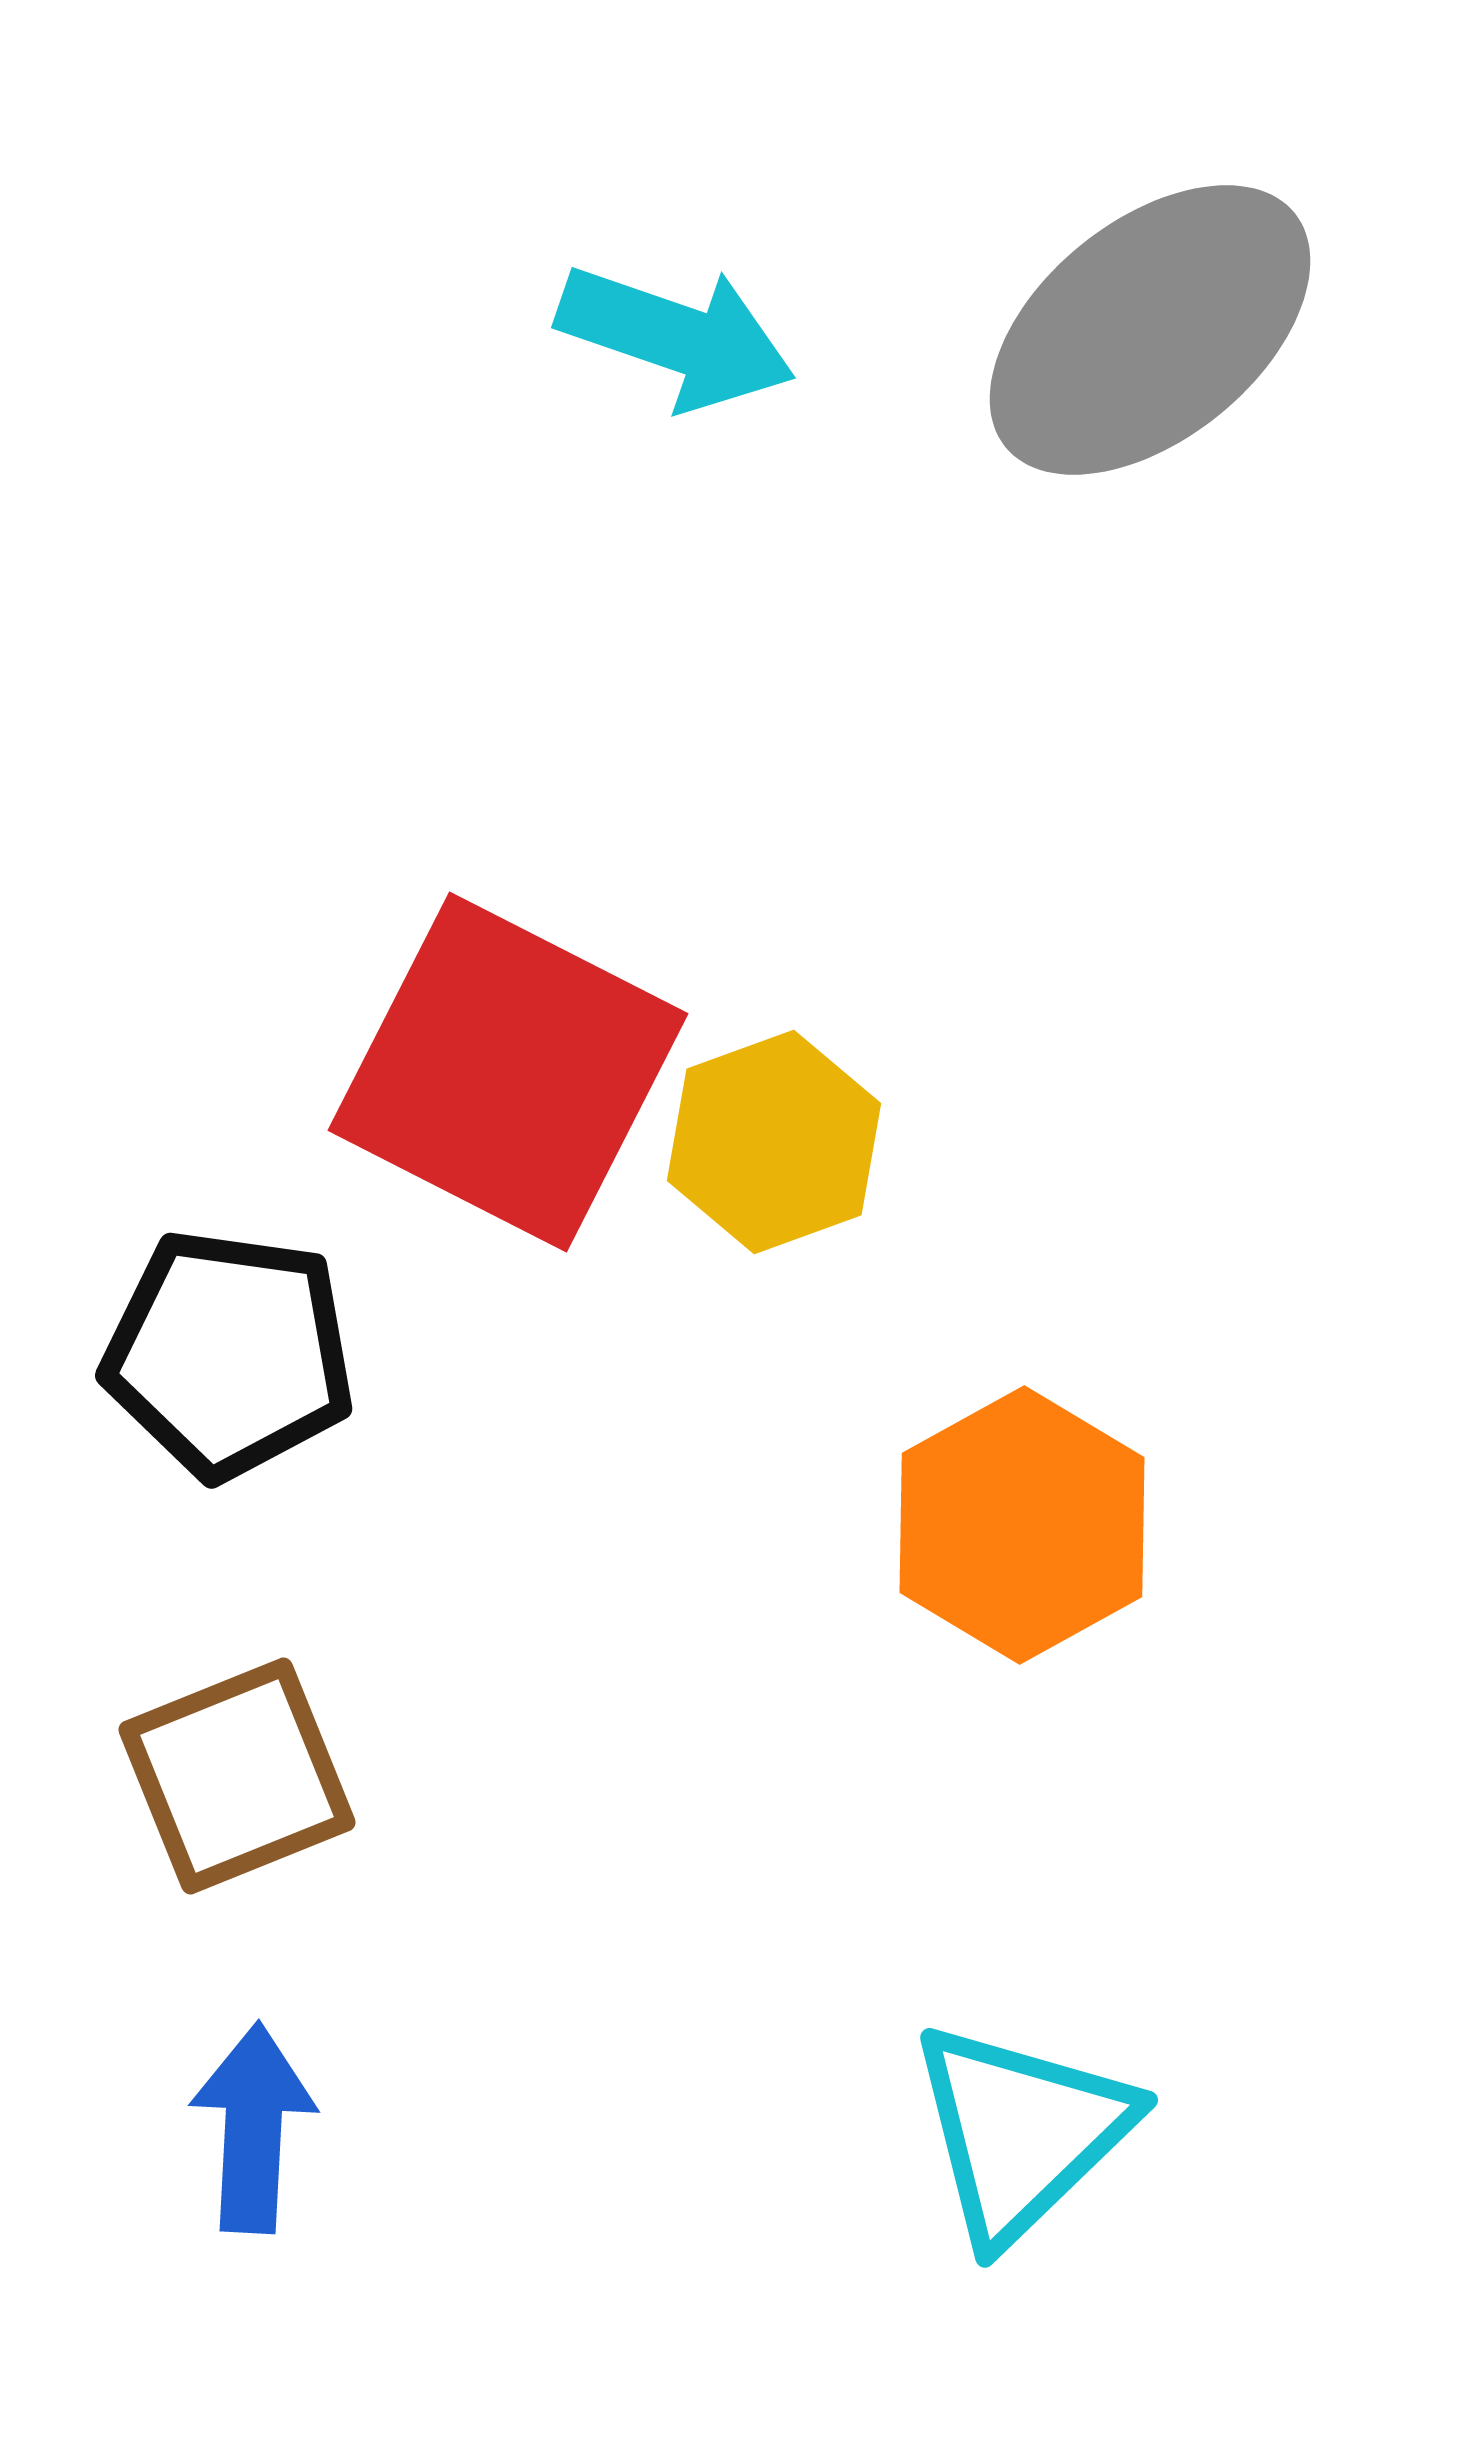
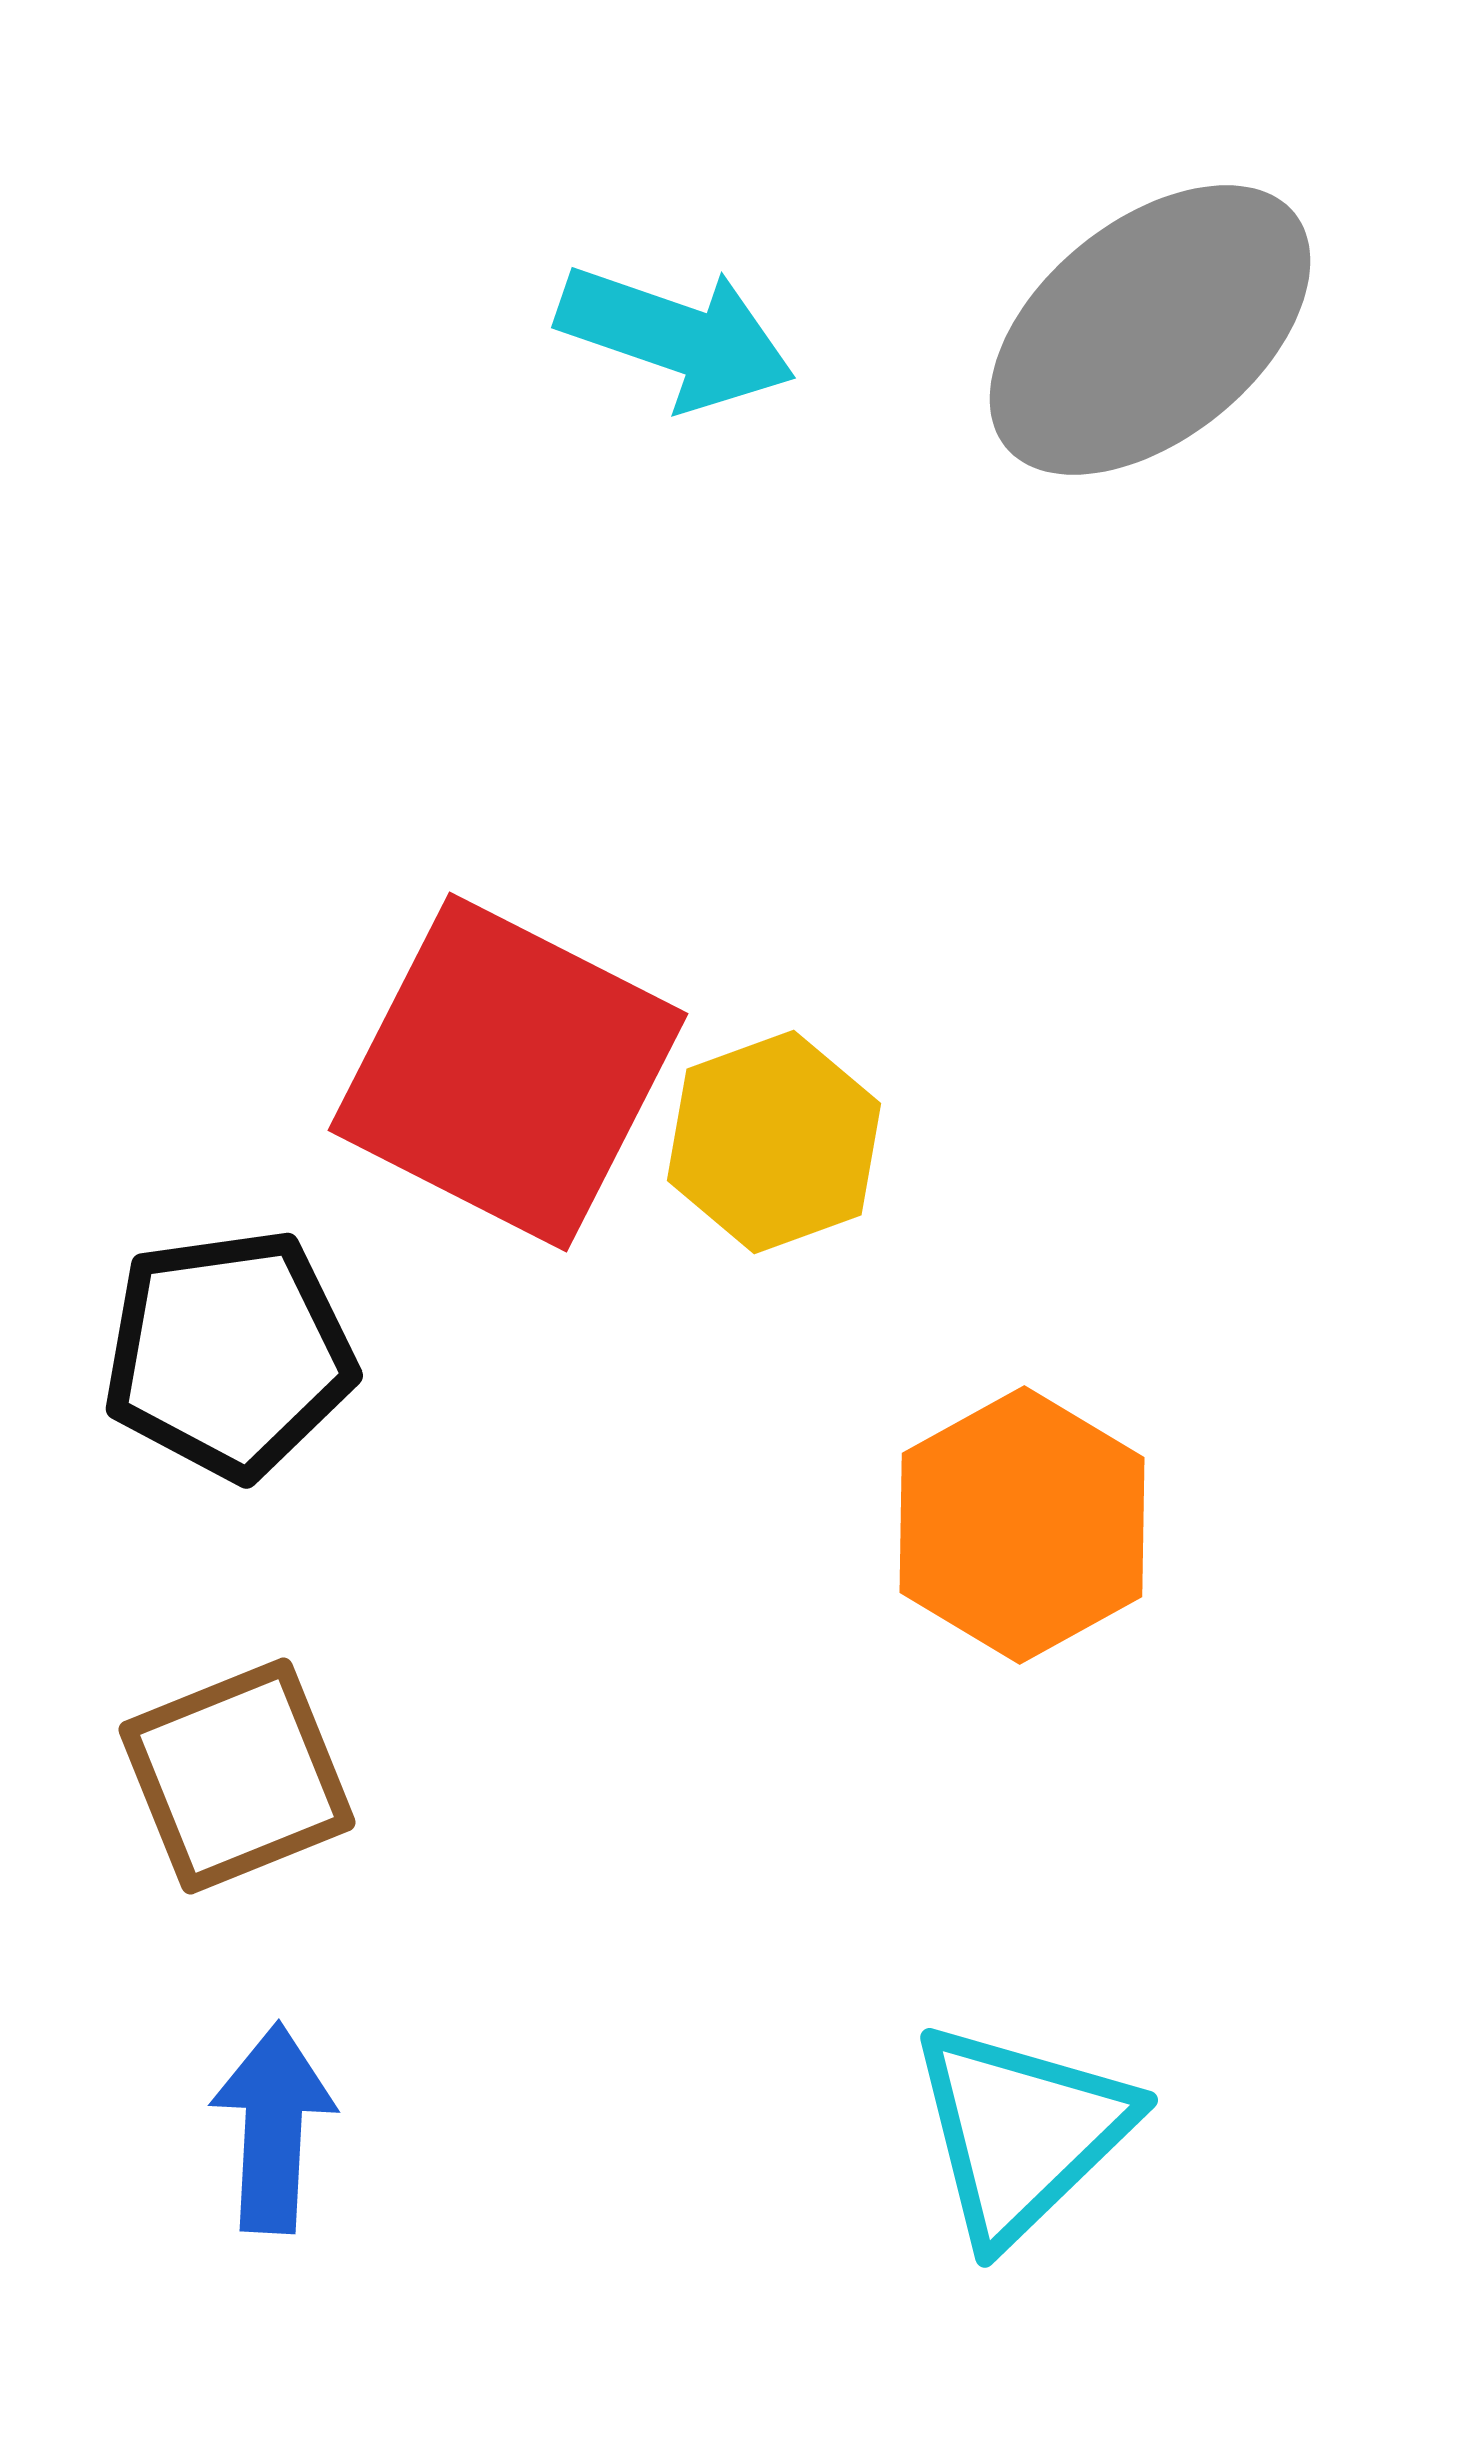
black pentagon: rotated 16 degrees counterclockwise
blue arrow: moved 20 px right
